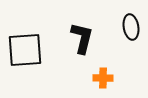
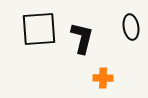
black square: moved 14 px right, 21 px up
